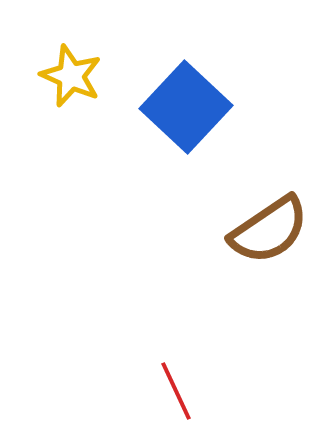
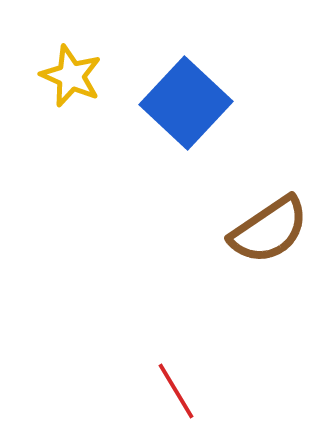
blue square: moved 4 px up
red line: rotated 6 degrees counterclockwise
